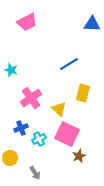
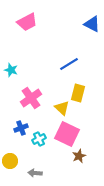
blue triangle: rotated 24 degrees clockwise
yellow rectangle: moved 5 px left
yellow triangle: moved 3 px right, 1 px up
yellow circle: moved 3 px down
gray arrow: rotated 128 degrees clockwise
